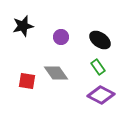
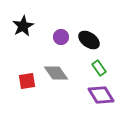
black star: rotated 15 degrees counterclockwise
black ellipse: moved 11 px left
green rectangle: moved 1 px right, 1 px down
red square: rotated 18 degrees counterclockwise
purple diamond: rotated 32 degrees clockwise
